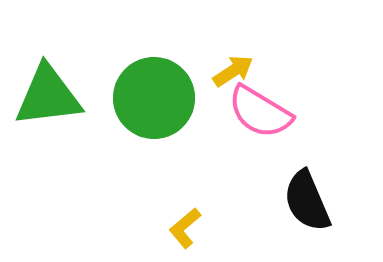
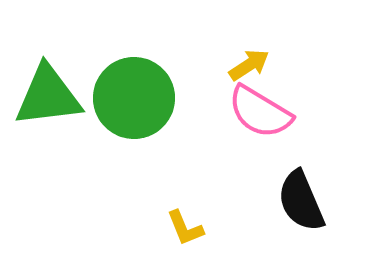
yellow arrow: moved 16 px right, 6 px up
green circle: moved 20 px left
black semicircle: moved 6 px left
yellow L-shape: rotated 72 degrees counterclockwise
